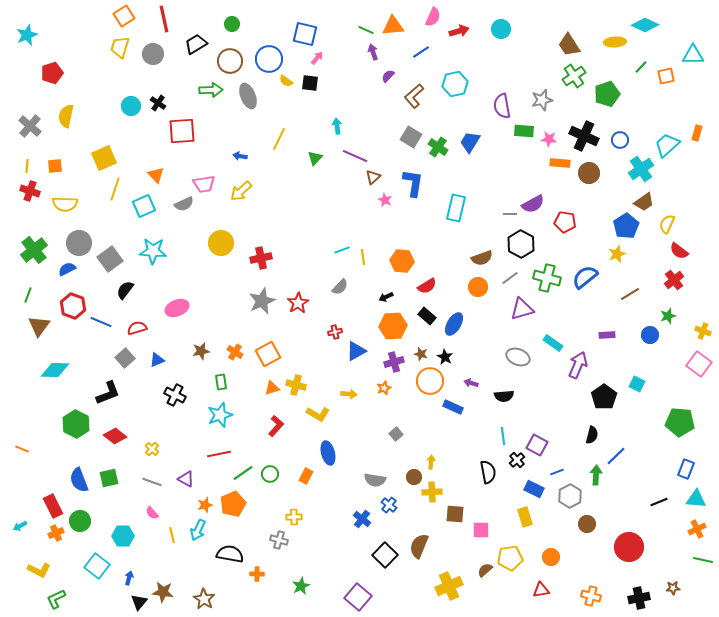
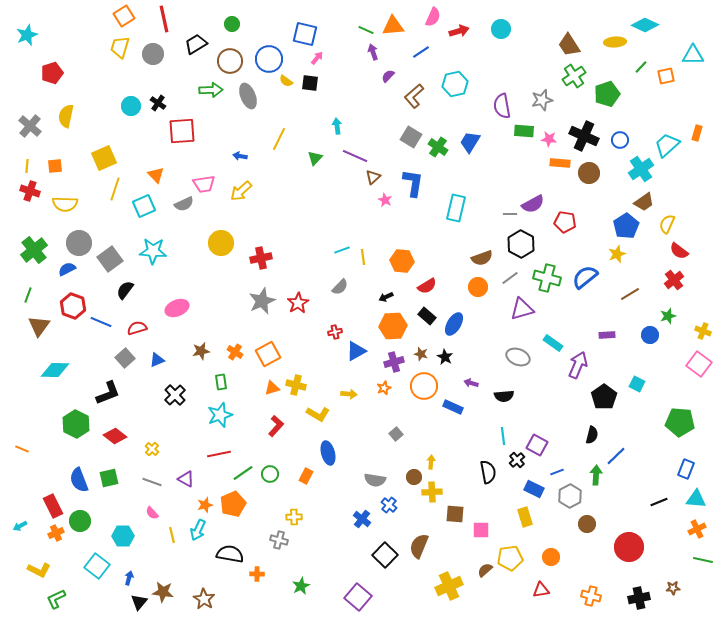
orange circle at (430, 381): moved 6 px left, 5 px down
black cross at (175, 395): rotated 20 degrees clockwise
